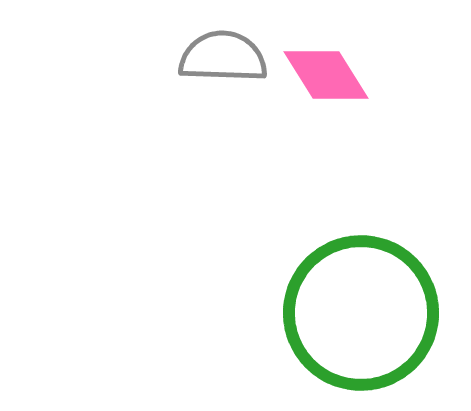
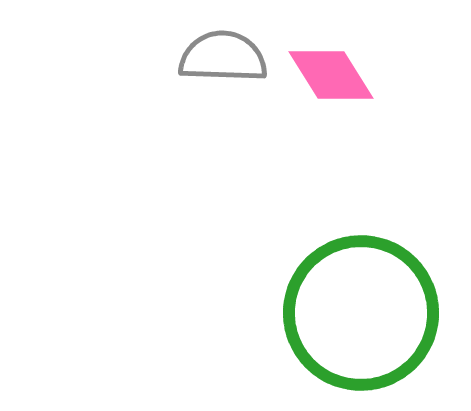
pink diamond: moved 5 px right
